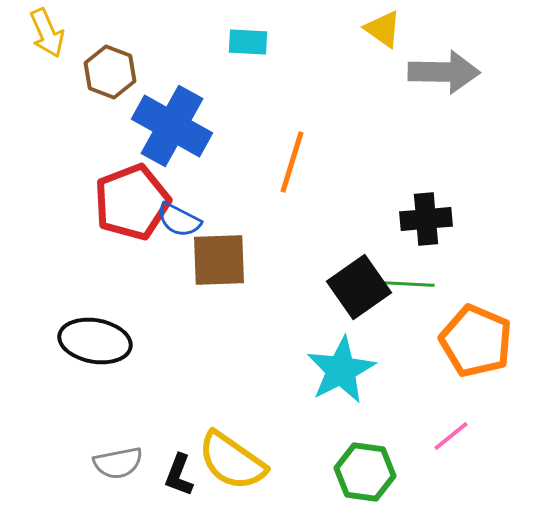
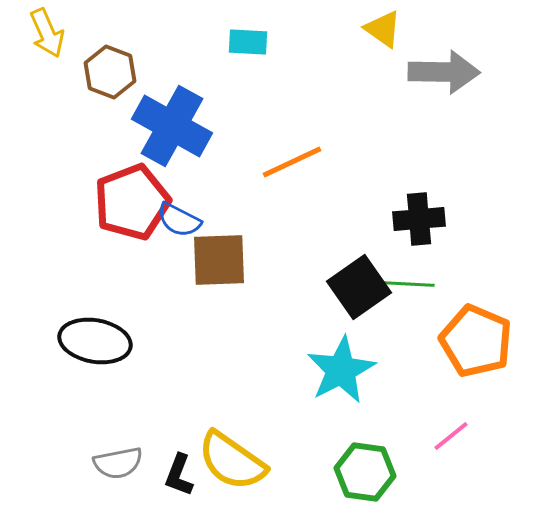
orange line: rotated 48 degrees clockwise
black cross: moved 7 px left
